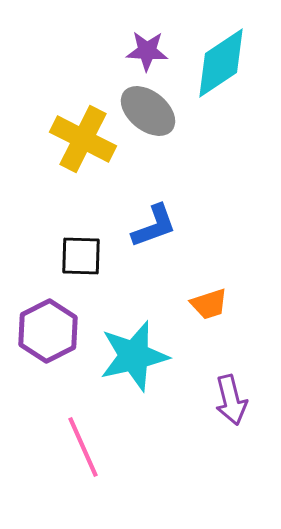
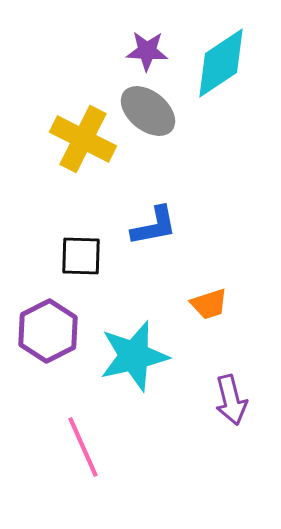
blue L-shape: rotated 9 degrees clockwise
